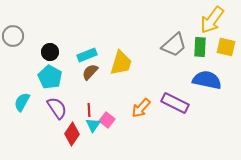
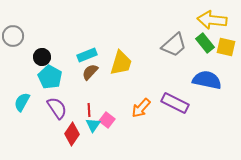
yellow arrow: rotated 60 degrees clockwise
green rectangle: moved 5 px right, 4 px up; rotated 42 degrees counterclockwise
black circle: moved 8 px left, 5 px down
